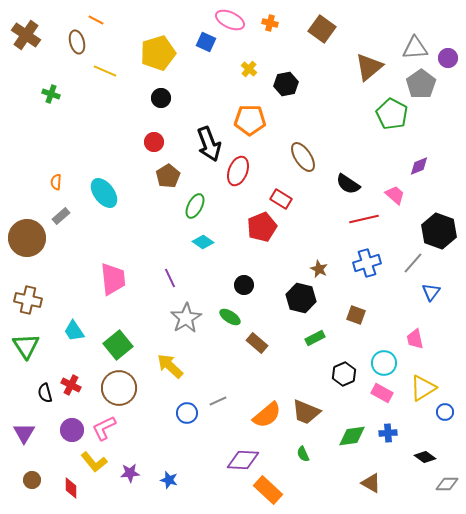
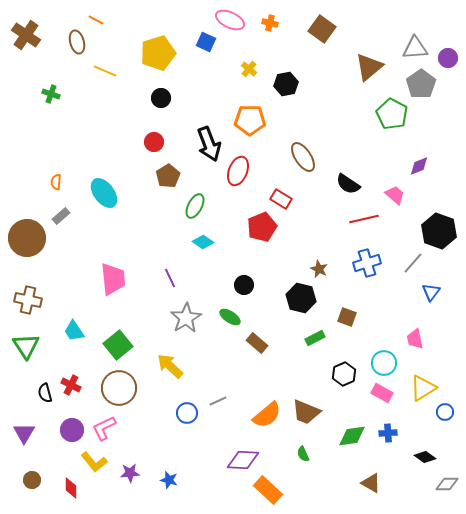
brown square at (356, 315): moved 9 px left, 2 px down
